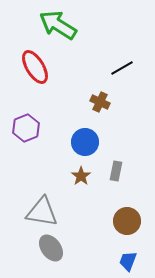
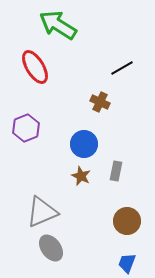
blue circle: moved 1 px left, 2 px down
brown star: rotated 12 degrees counterclockwise
gray triangle: rotated 32 degrees counterclockwise
blue trapezoid: moved 1 px left, 2 px down
